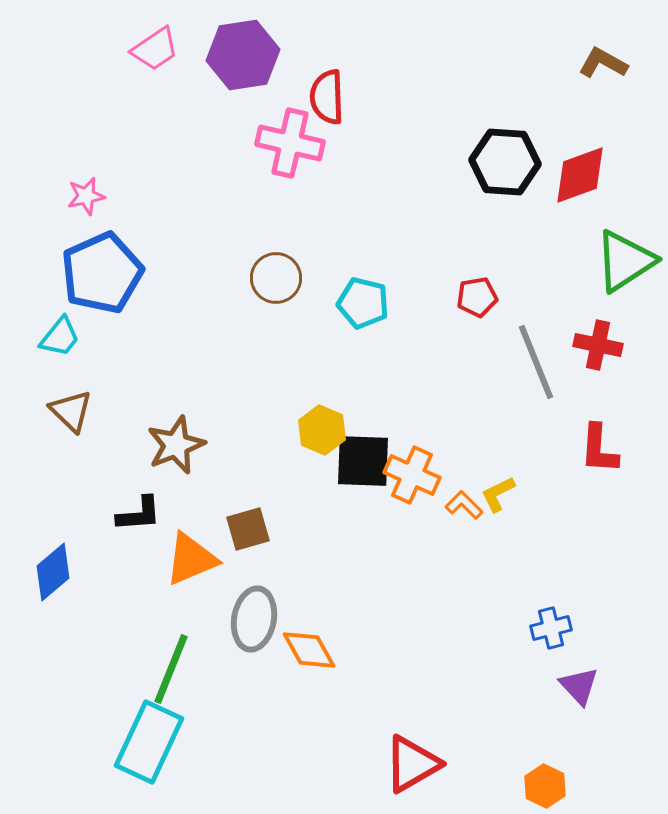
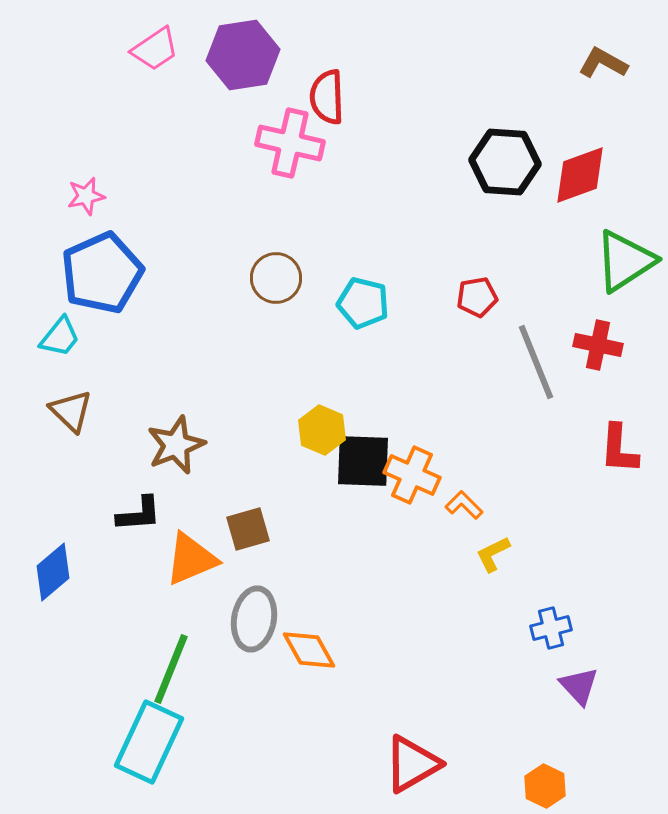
red L-shape: moved 20 px right
yellow L-shape: moved 5 px left, 60 px down
